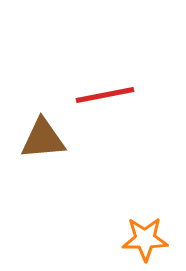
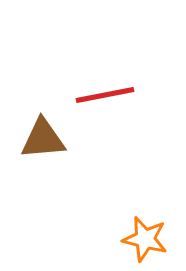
orange star: rotated 15 degrees clockwise
